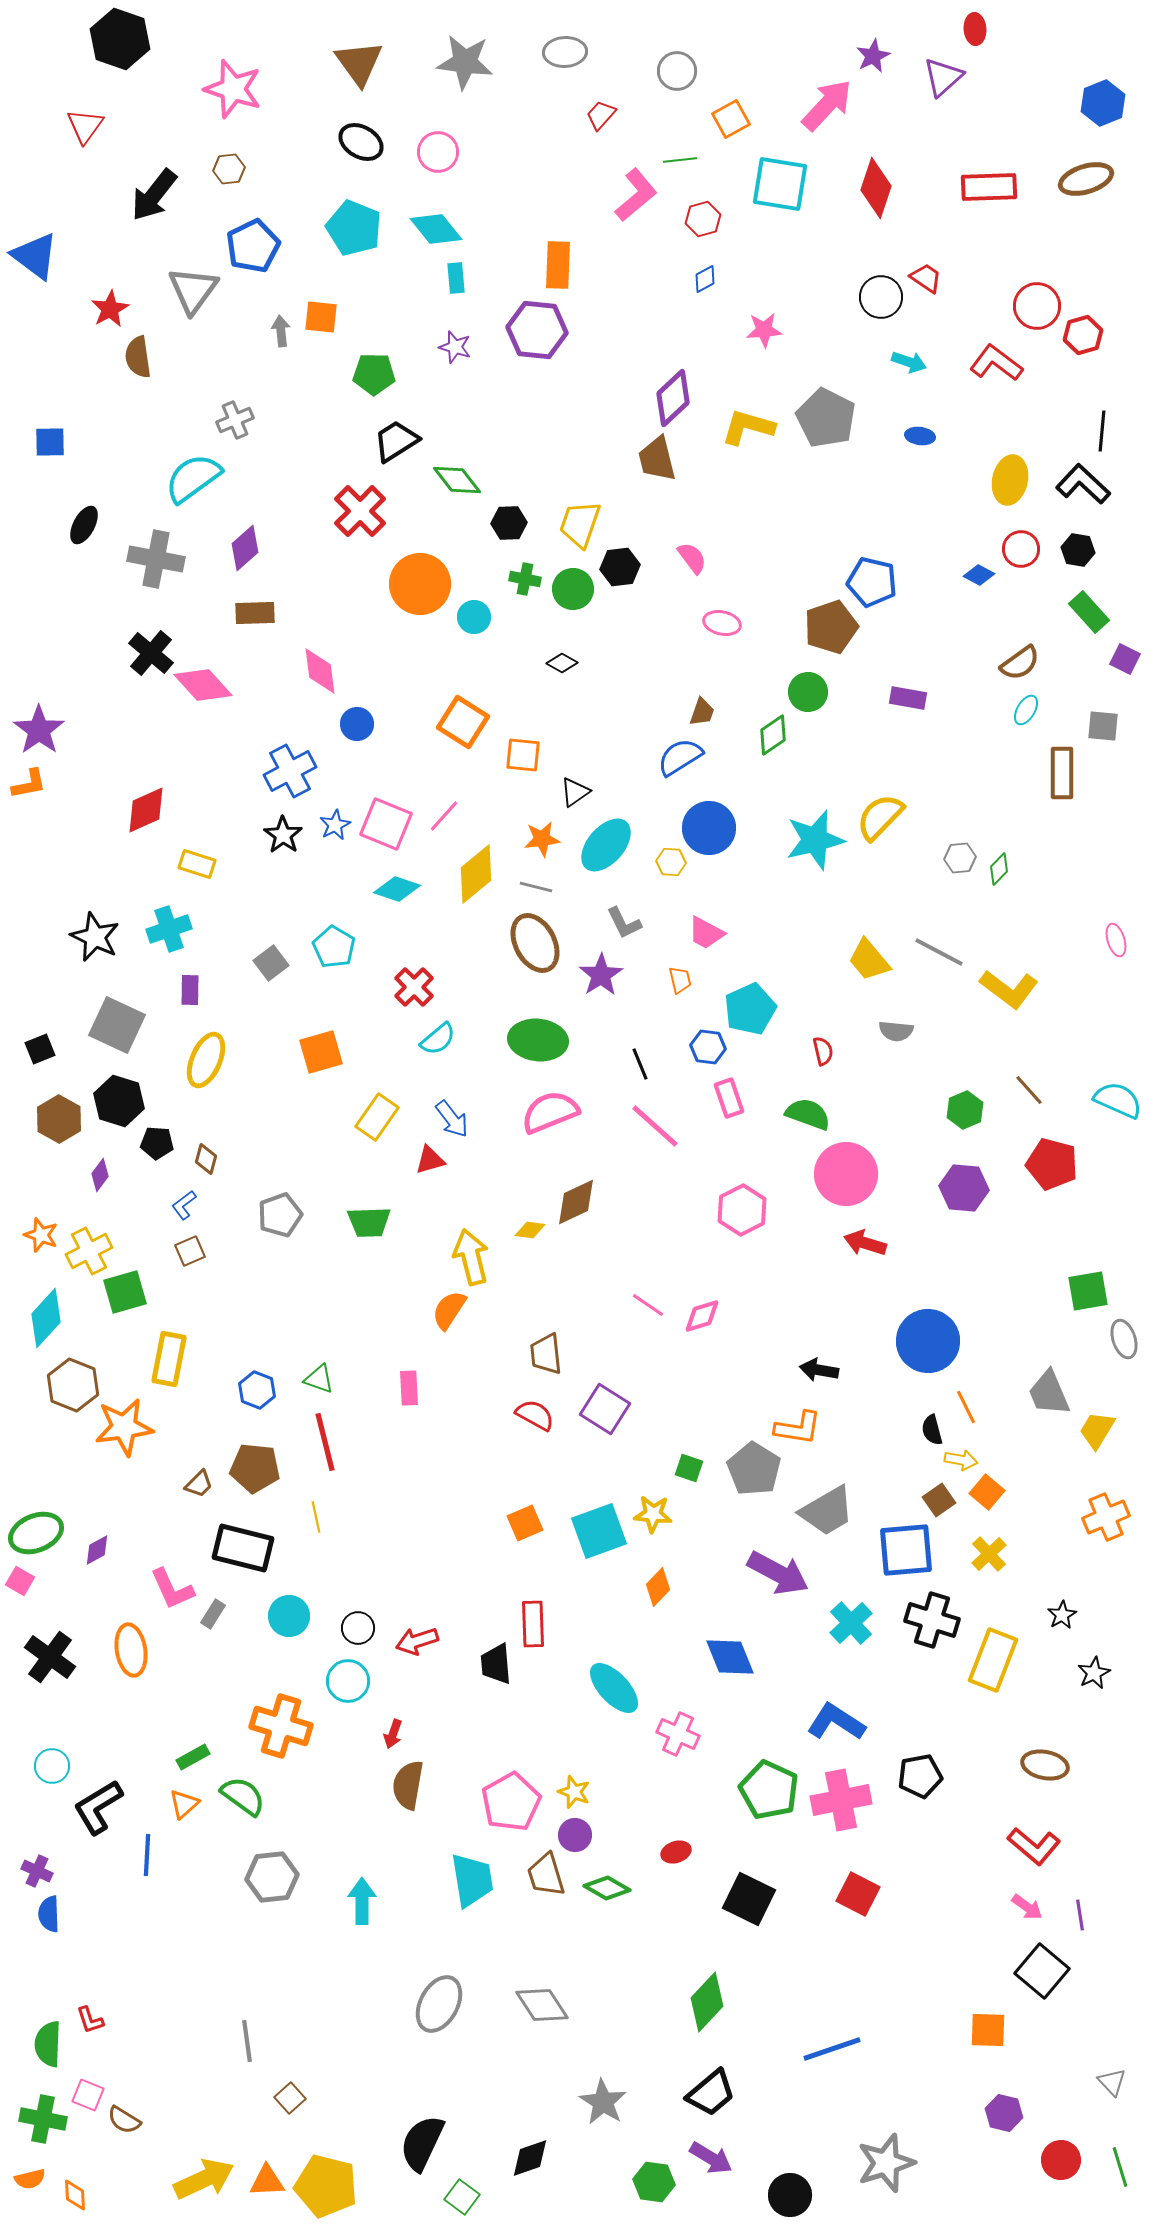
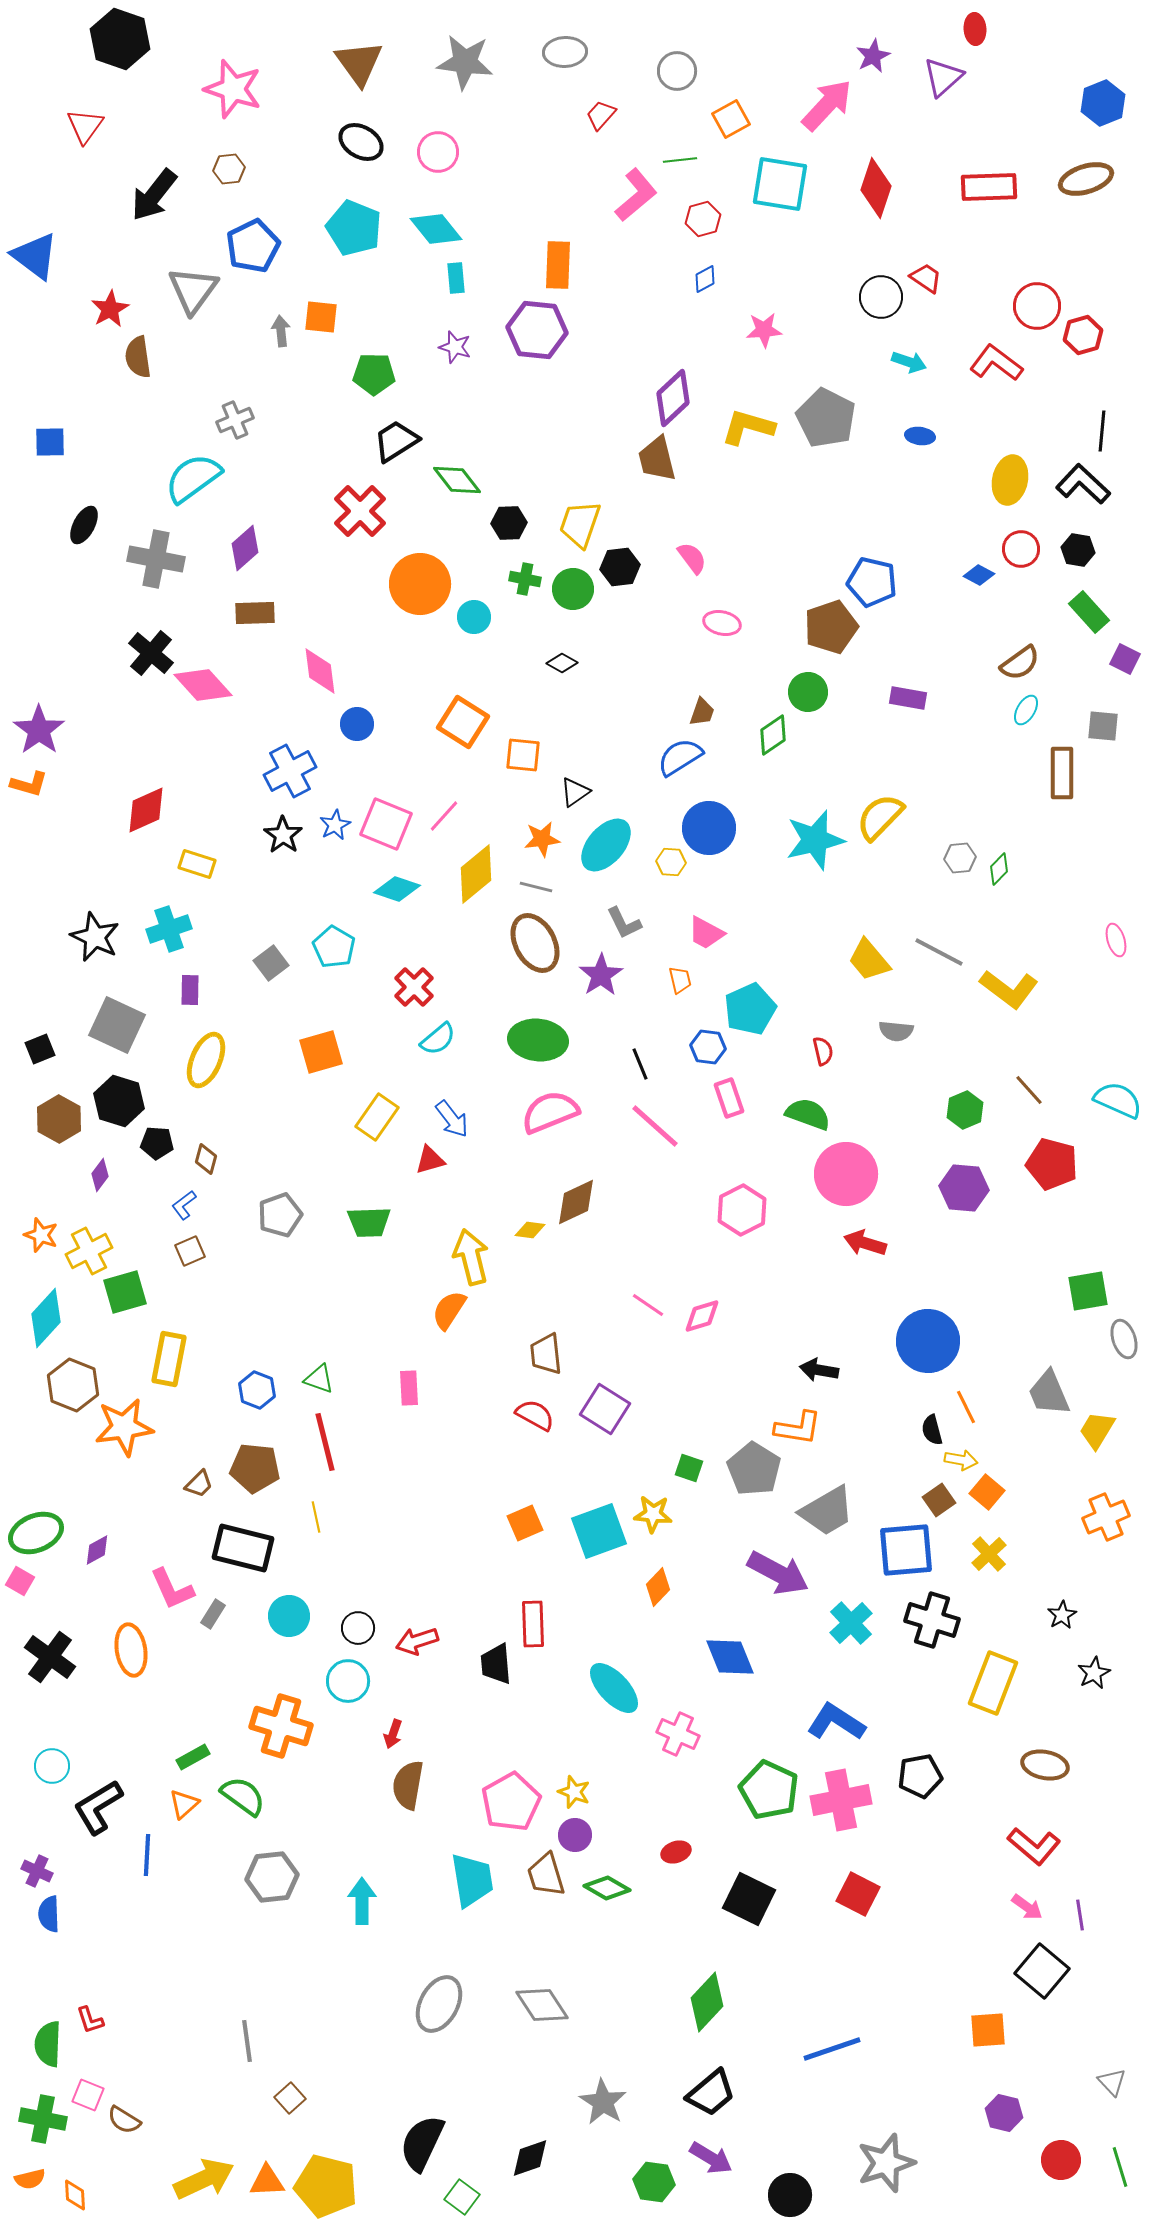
orange L-shape at (29, 784): rotated 27 degrees clockwise
yellow rectangle at (993, 1660): moved 23 px down
orange square at (988, 2030): rotated 6 degrees counterclockwise
